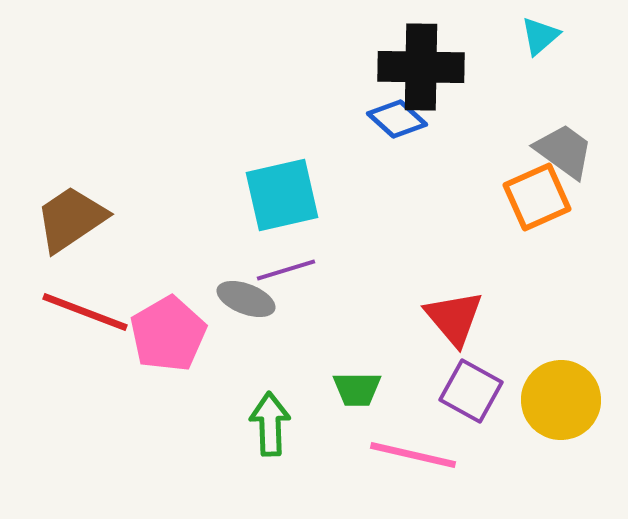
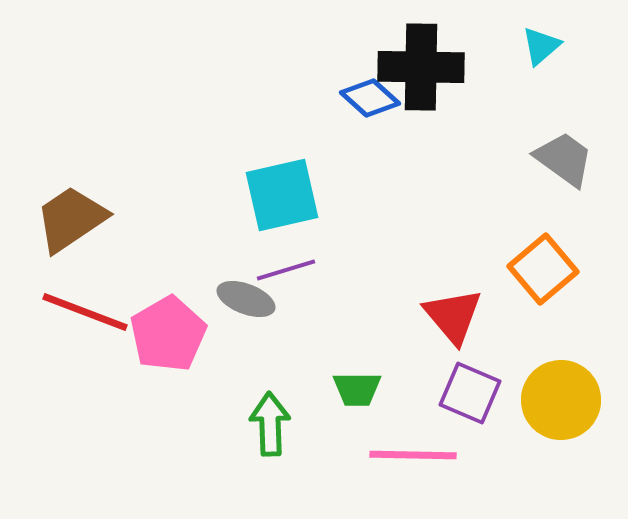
cyan triangle: moved 1 px right, 10 px down
blue diamond: moved 27 px left, 21 px up
gray trapezoid: moved 8 px down
orange square: moved 6 px right, 72 px down; rotated 16 degrees counterclockwise
red triangle: moved 1 px left, 2 px up
purple square: moved 1 px left, 2 px down; rotated 6 degrees counterclockwise
pink line: rotated 12 degrees counterclockwise
